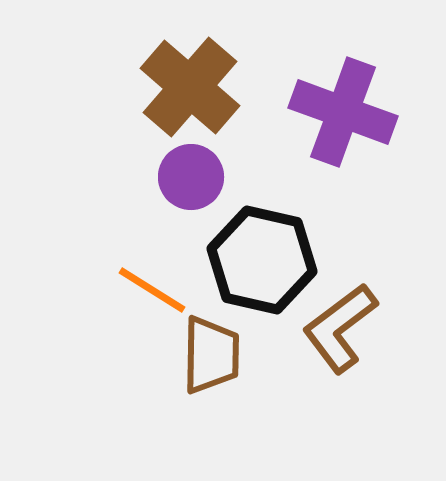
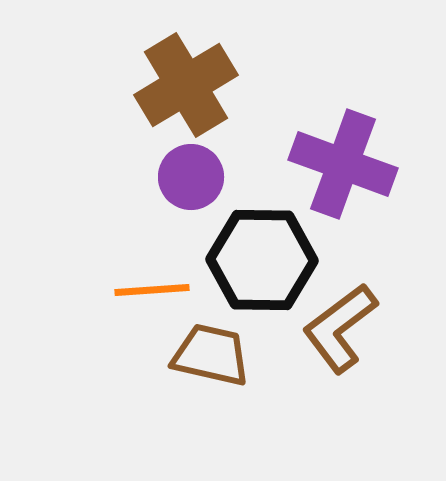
brown cross: moved 4 px left, 2 px up; rotated 18 degrees clockwise
purple cross: moved 52 px down
black hexagon: rotated 12 degrees counterclockwise
orange line: rotated 36 degrees counterclockwise
brown trapezoid: rotated 78 degrees counterclockwise
